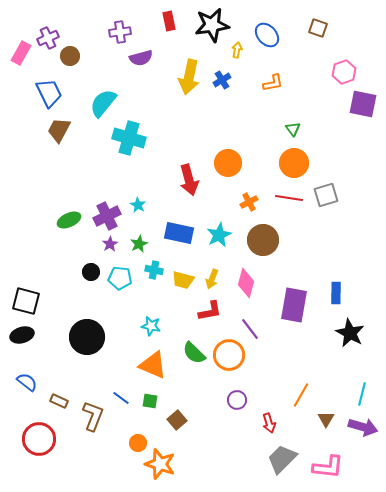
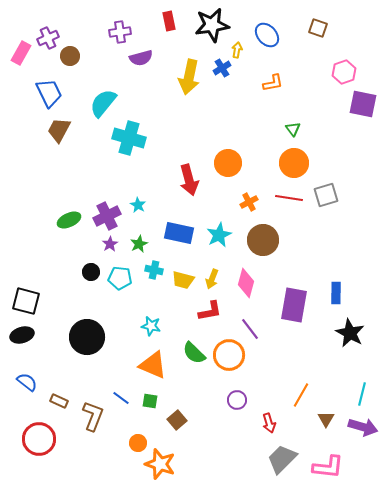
blue cross at (222, 80): moved 12 px up
